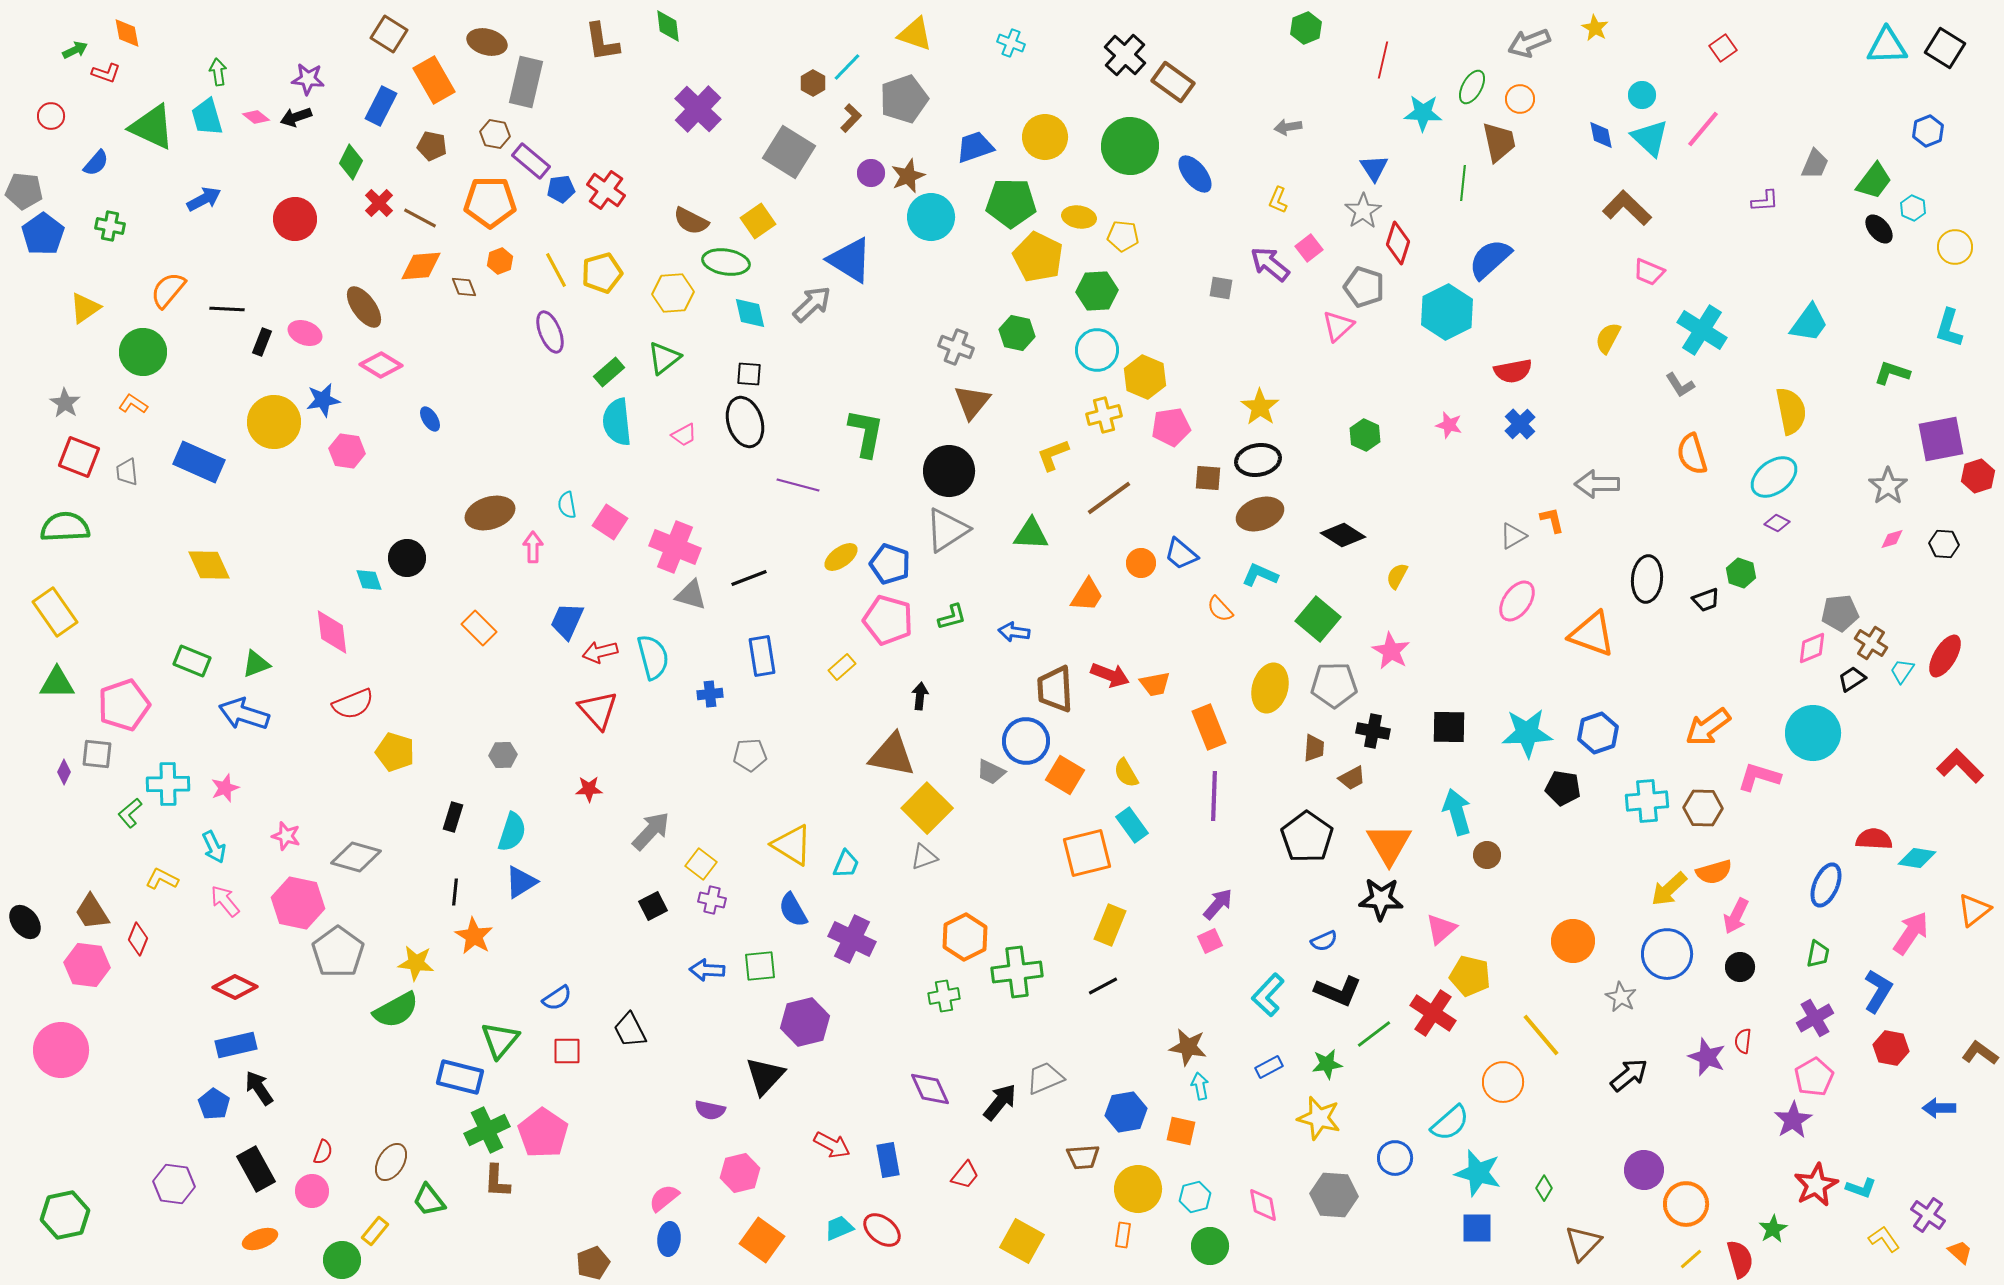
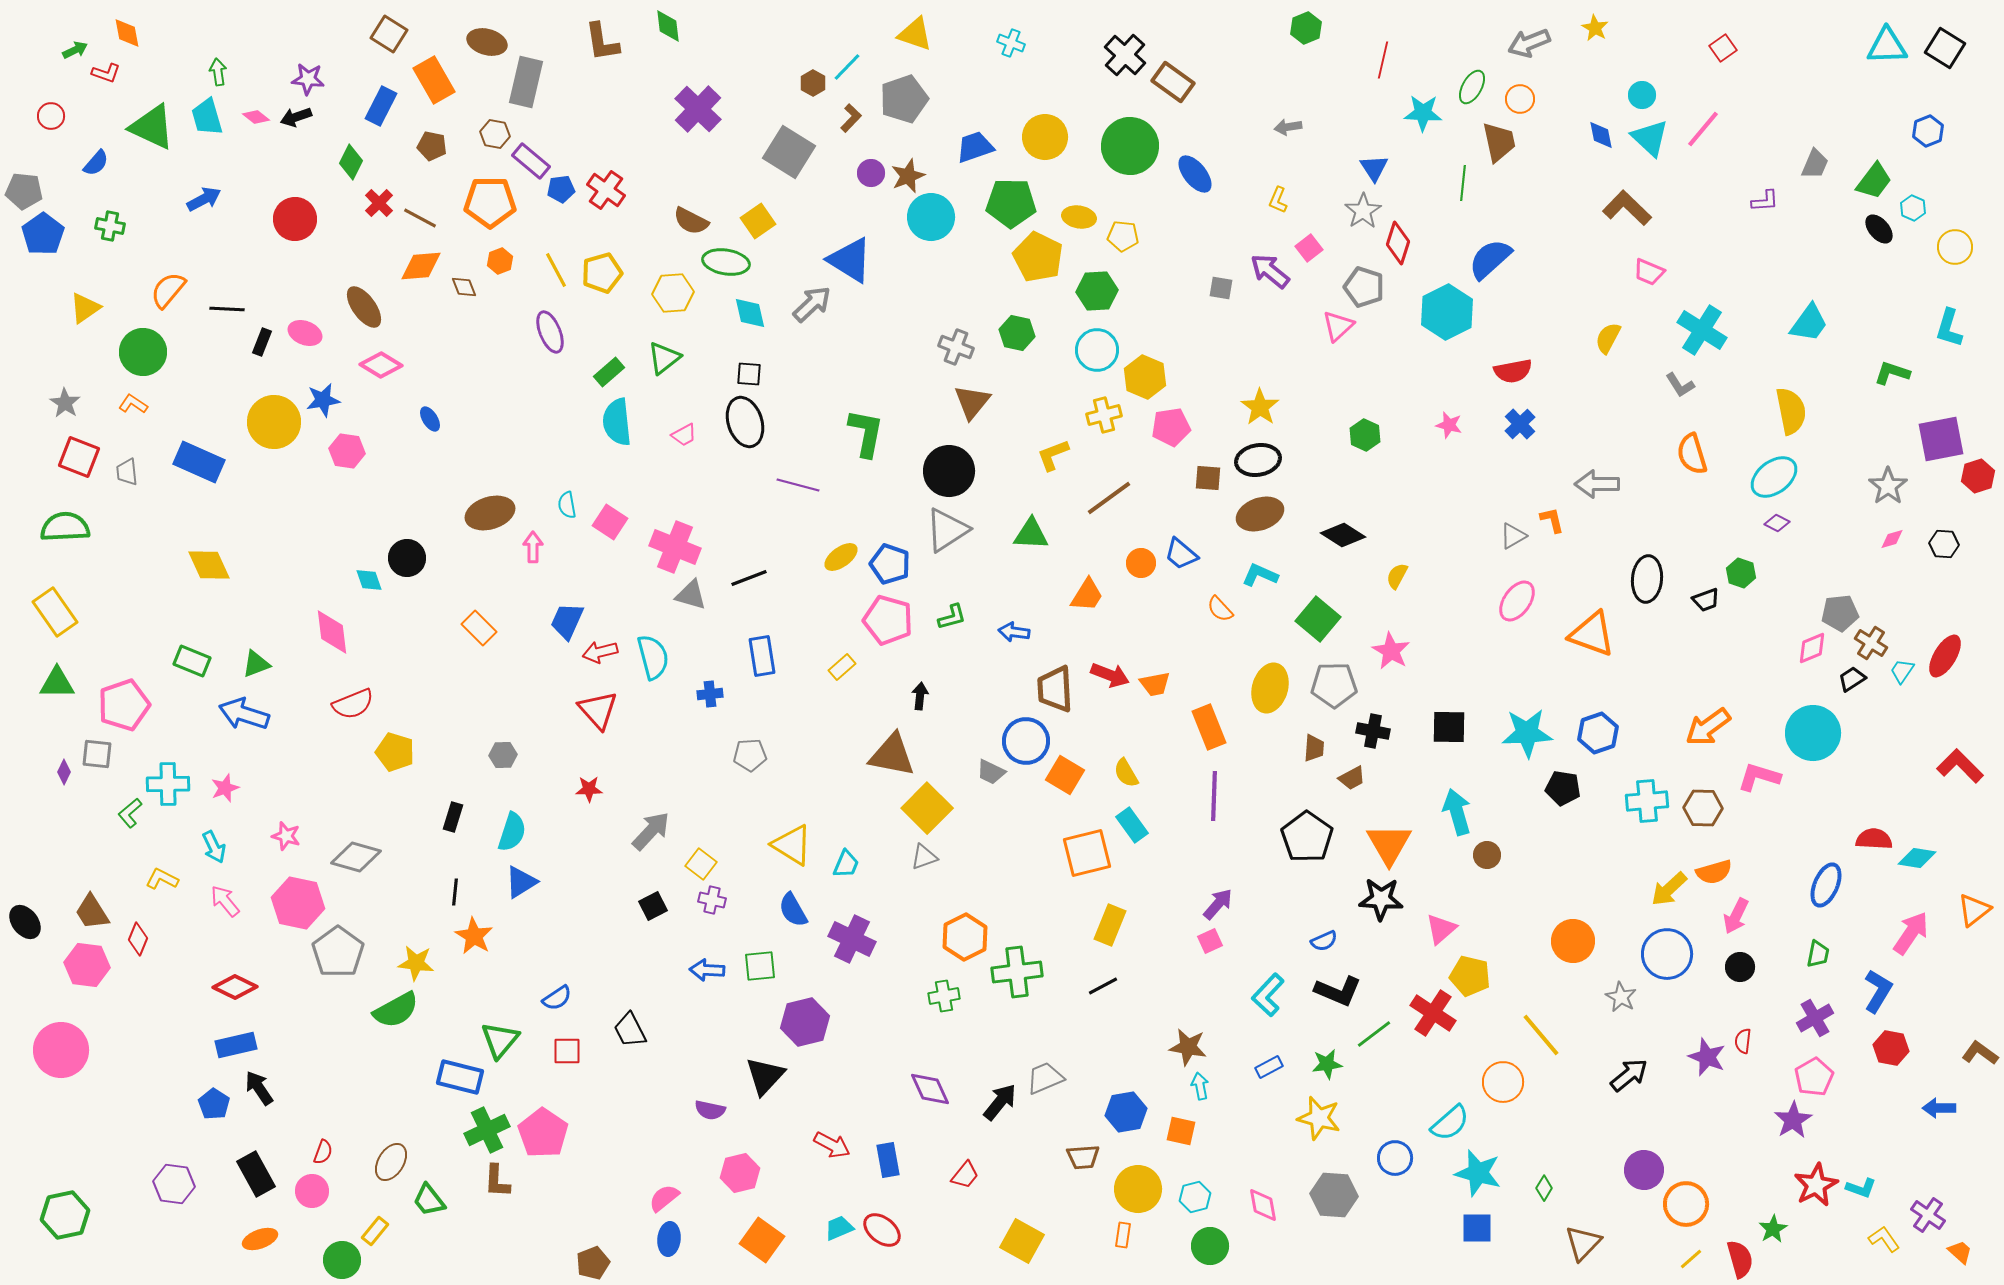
purple arrow at (1270, 264): moved 7 px down
black rectangle at (256, 1169): moved 5 px down
